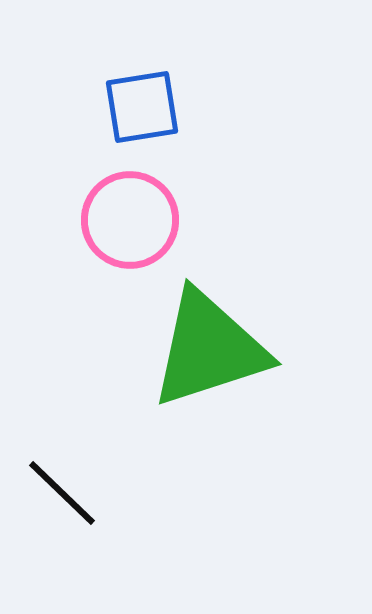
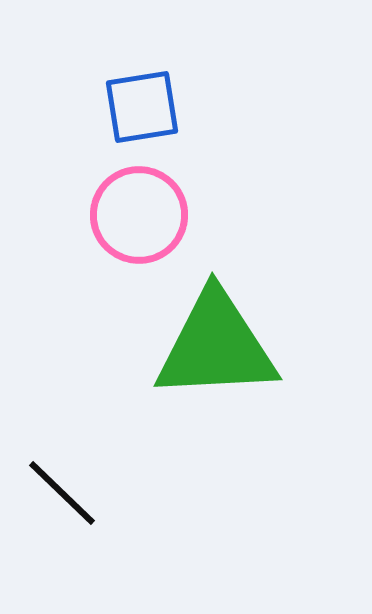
pink circle: moved 9 px right, 5 px up
green triangle: moved 7 px right, 3 px up; rotated 15 degrees clockwise
